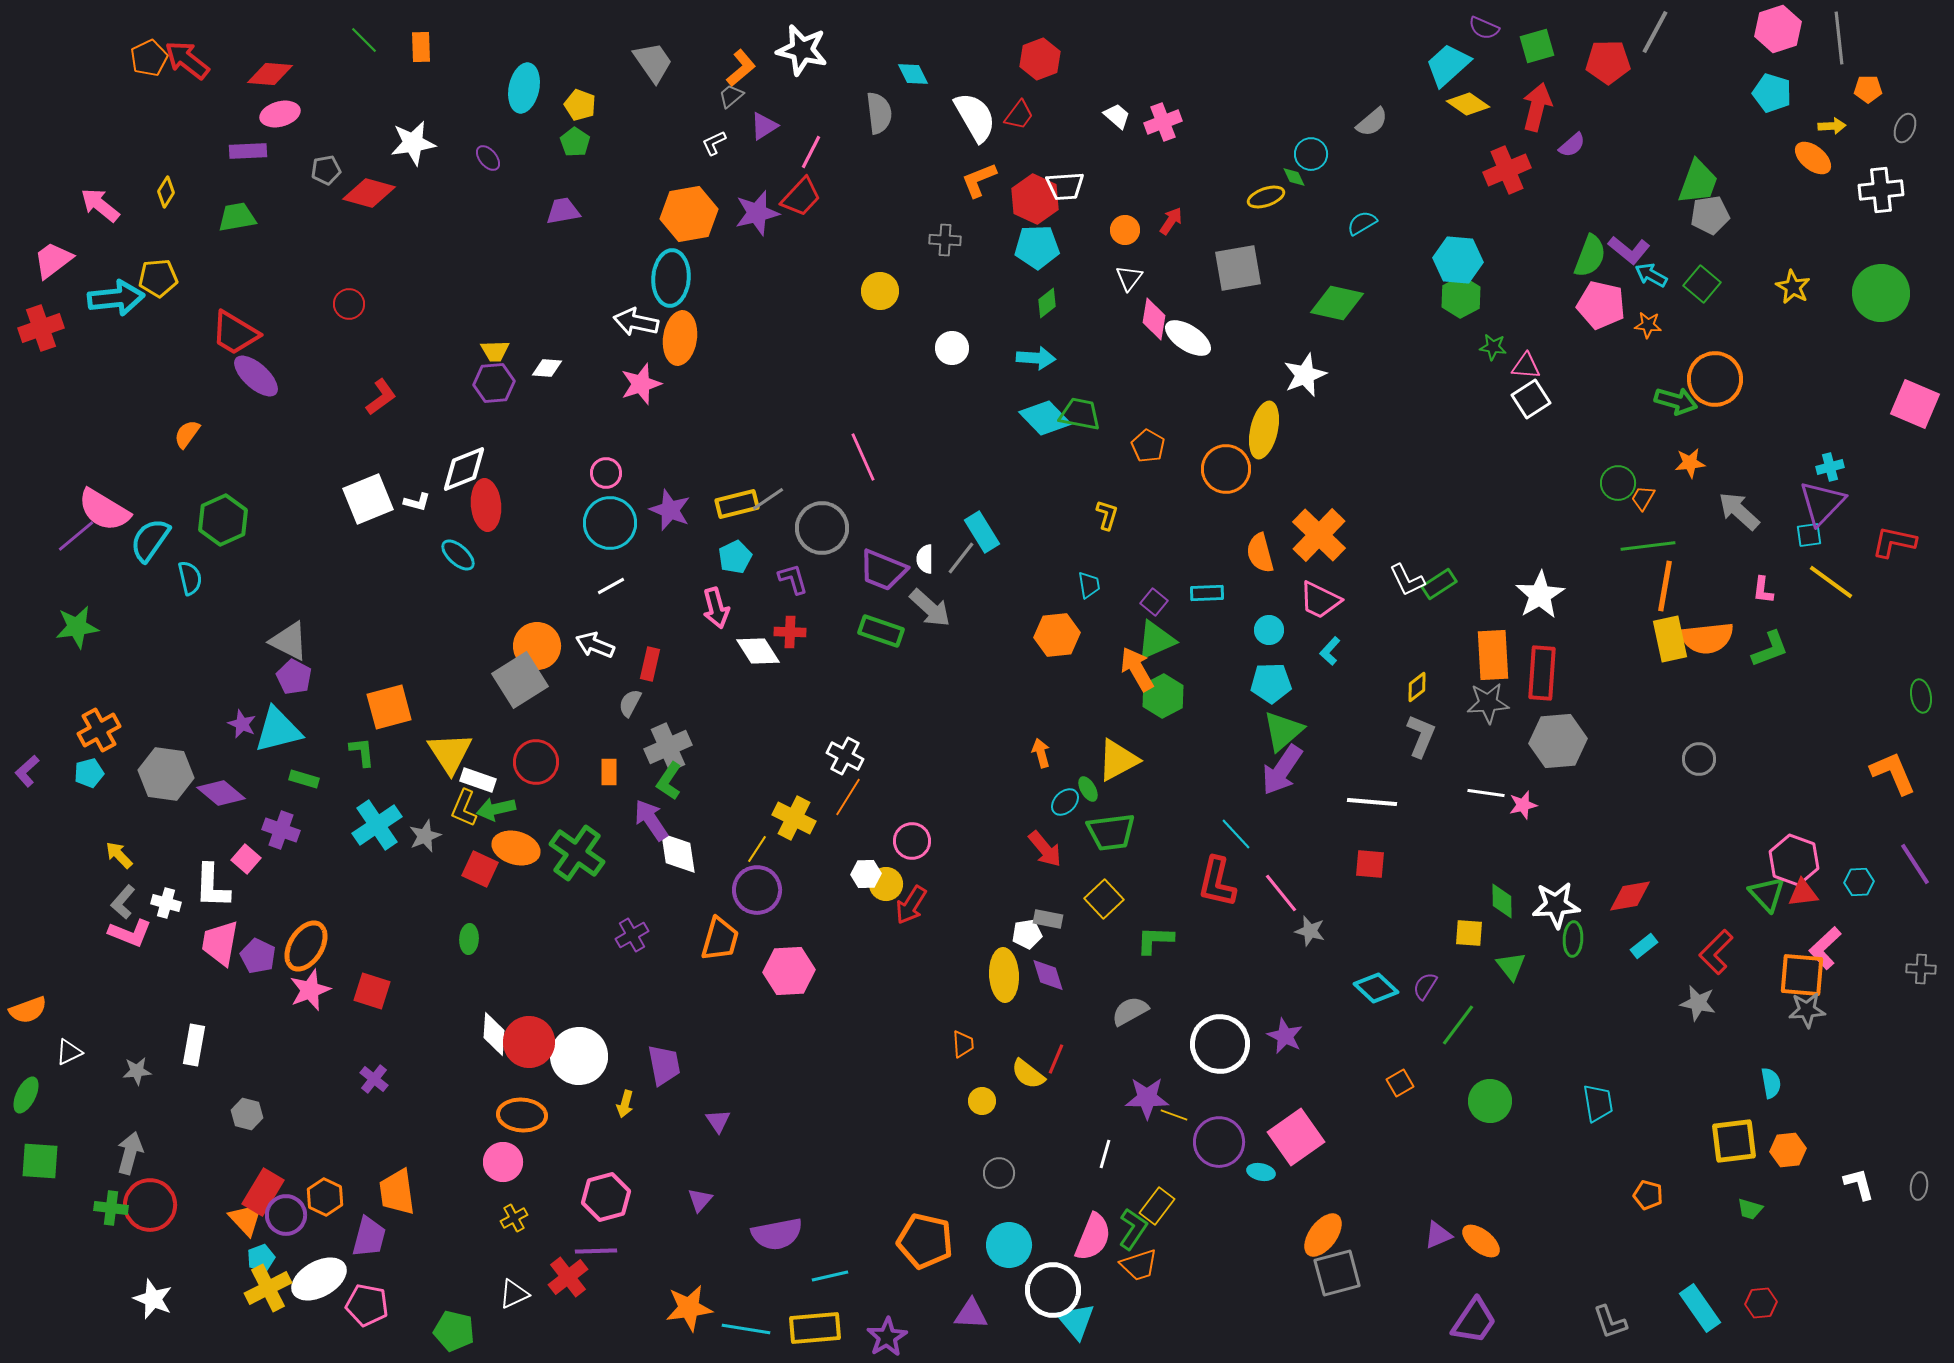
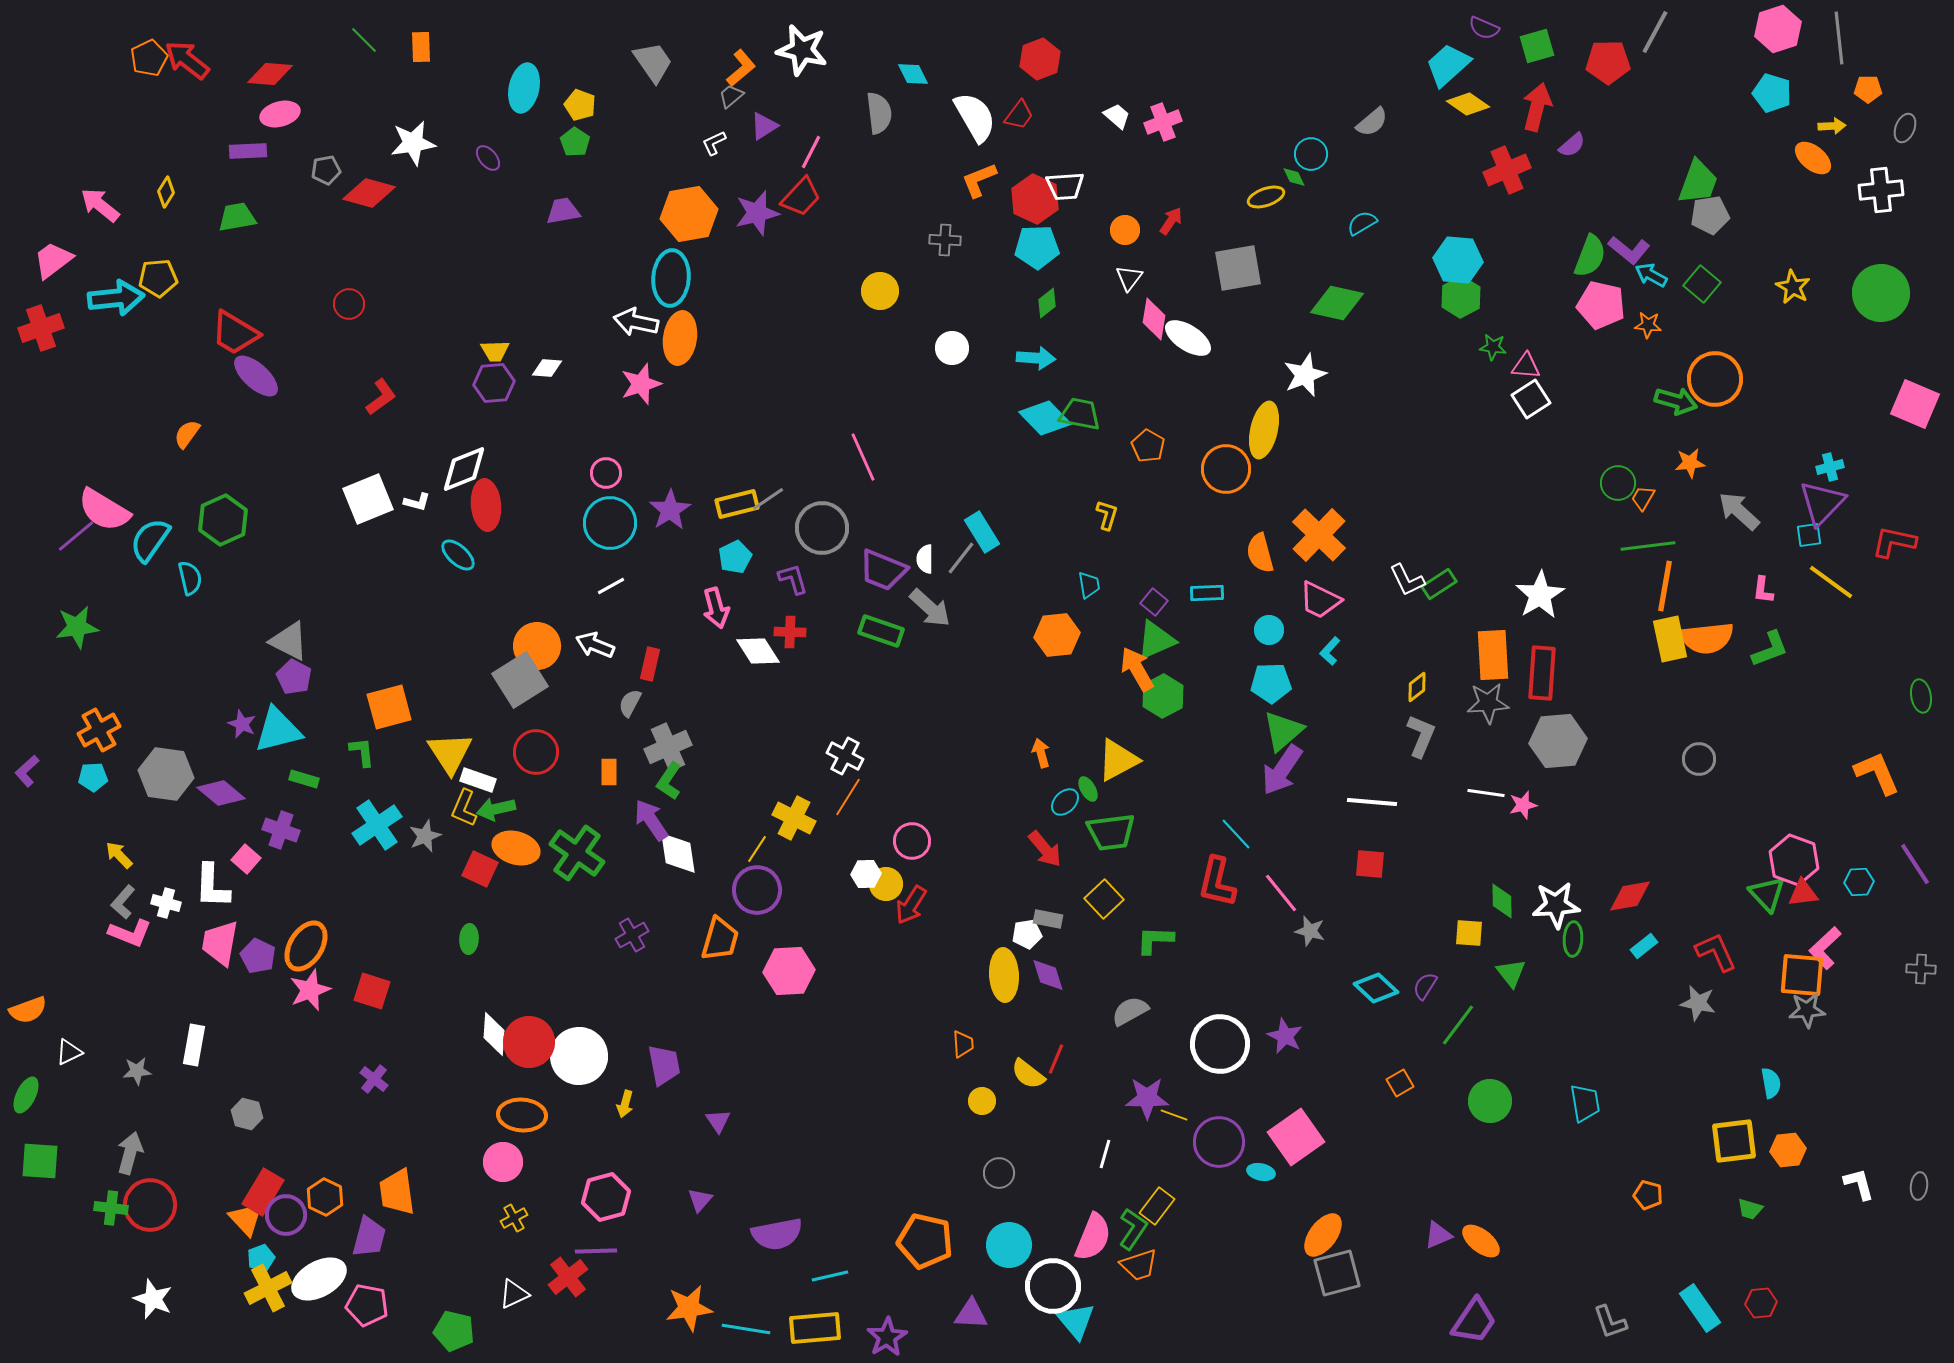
purple star at (670, 510): rotated 18 degrees clockwise
red circle at (536, 762): moved 10 px up
cyan pentagon at (89, 773): moved 4 px right, 4 px down; rotated 12 degrees clockwise
orange L-shape at (1893, 773): moved 16 px left
red L-shape at (1716, 952): rotated 111 degrees clockwise
green triangle at (1511, 966): moved 7 px down
cyan trapezoid at (1598, 1103): moved 13 px left
white circle at (1053, 1290): moved 4 px up
